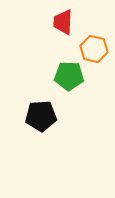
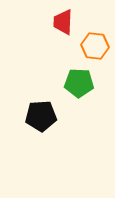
orange hexagon: moved 1 px right, 3 px up; rotated 8 degrees counterclockwise
green pentagon: moved 10 px right, 7 px down
